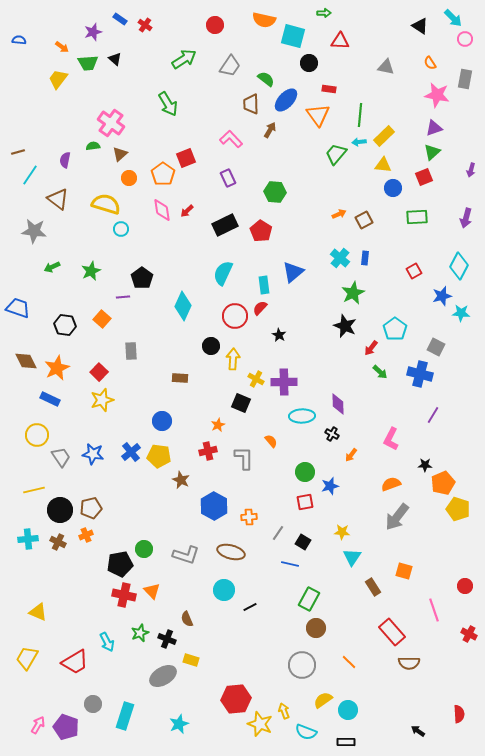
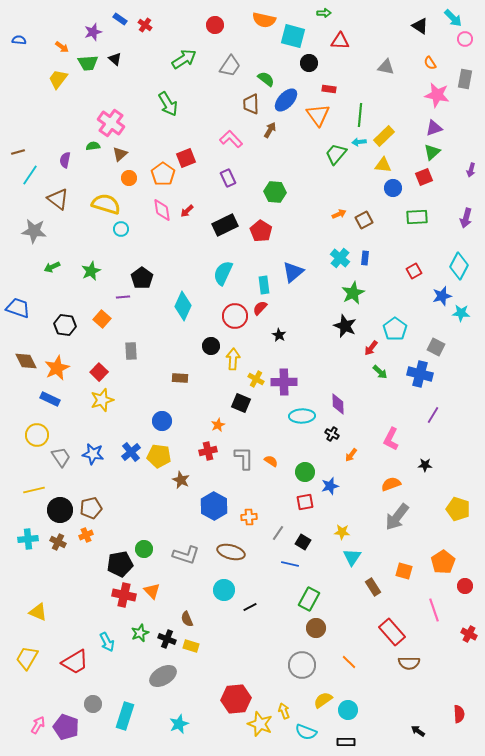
orange semicircle at (271, 441): moved 20 px down; rotated 16 degrees counterclockwise
orange pentagon at (443, 483): moved 79 px down; rotated 10 degrees counterclockwise
yellow rectangle at (191, 660): moved 14 px up
